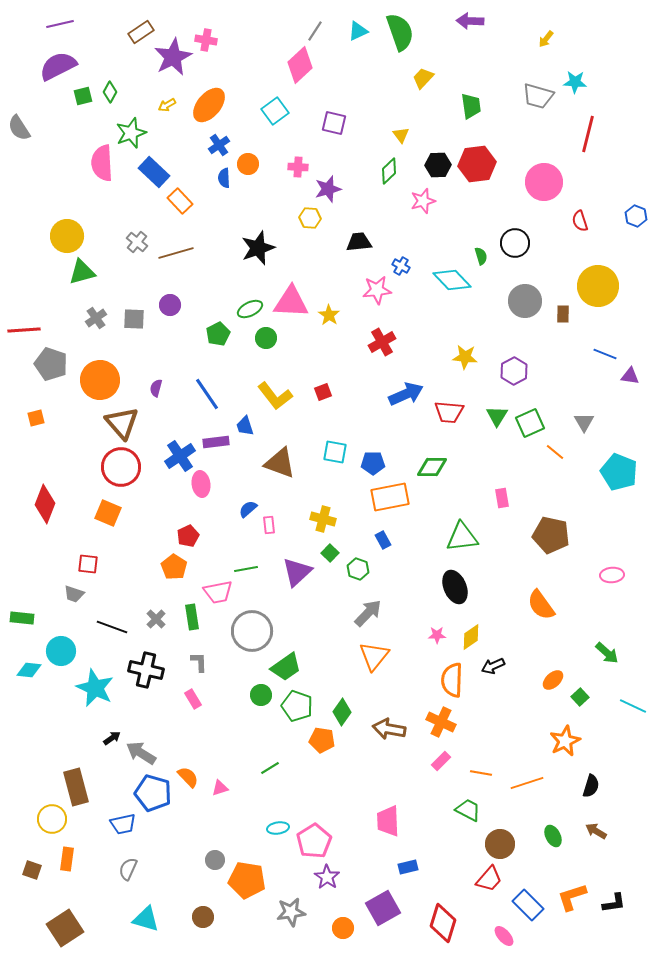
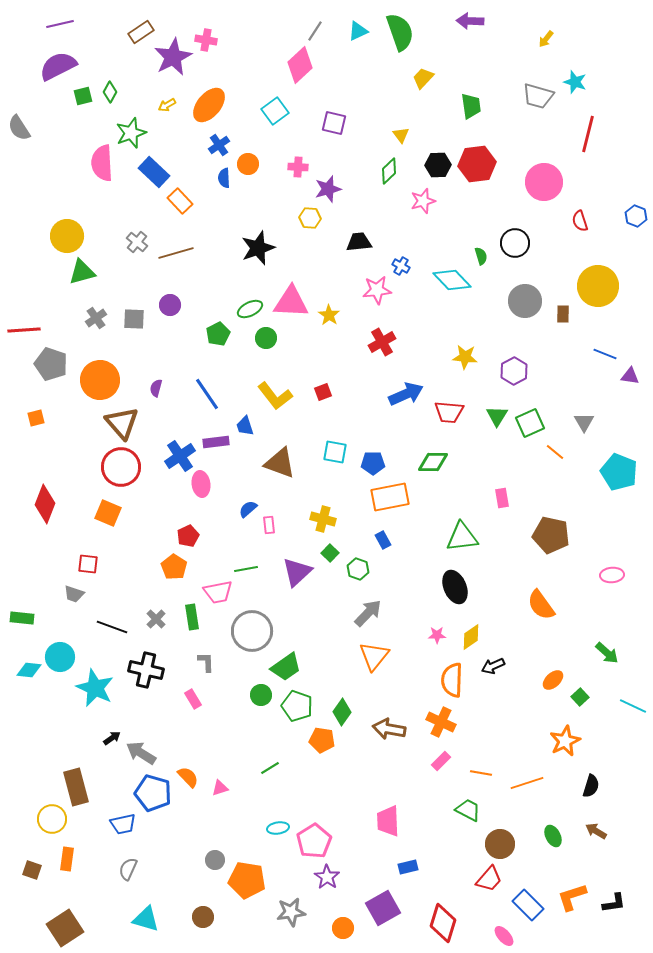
cyan star at (575, 82): rotated 15 degrees clockwise
green diamond at (432, 467): moved 1 px right, 5 px up
cyan circle at (61, 651): moved 1 px left, 6 px down
gray L-shape at (199, 662): moved 7 px right
